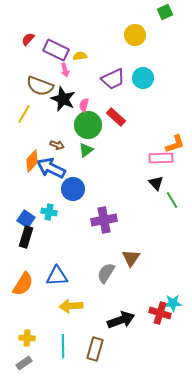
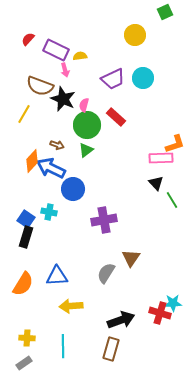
green circle: moved 1 px left
brown rectangle: moved 16 px right
